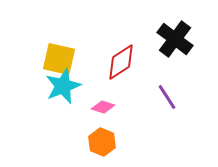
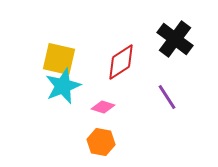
orange hexagon: moved 1 px left; rotated 12 degrees counterclockwise
